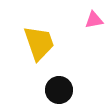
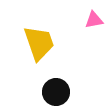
black circle: moved 3 px left, 2 px down
